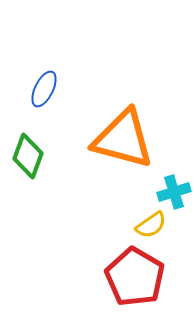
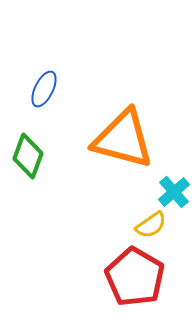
cyan cross: rotated 24 degrees counterclockwise
